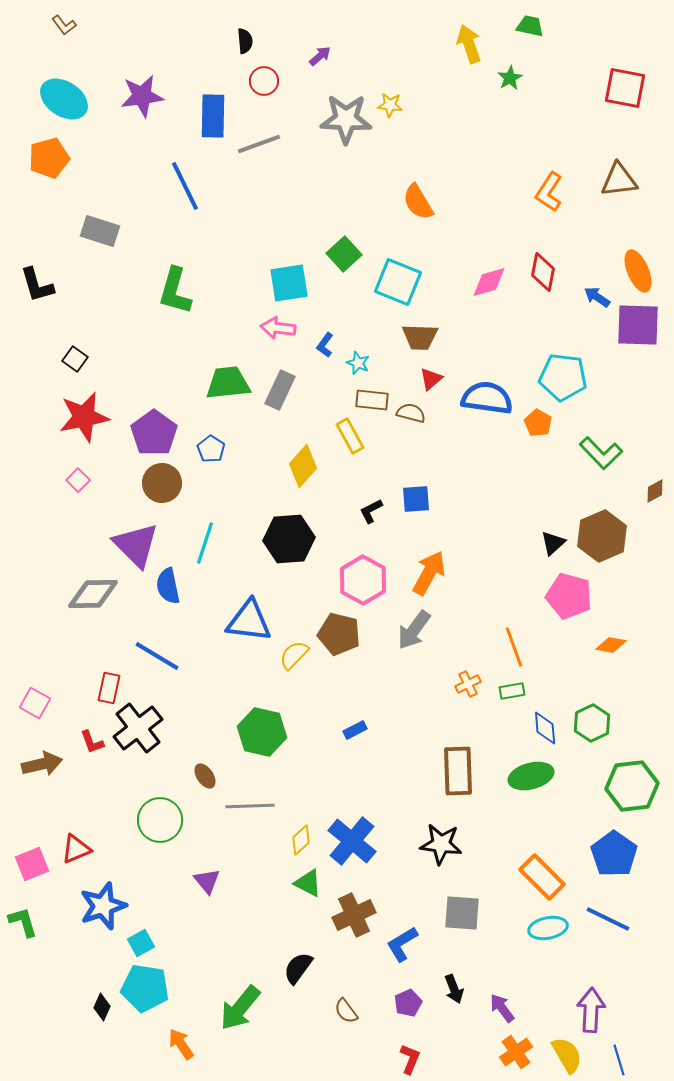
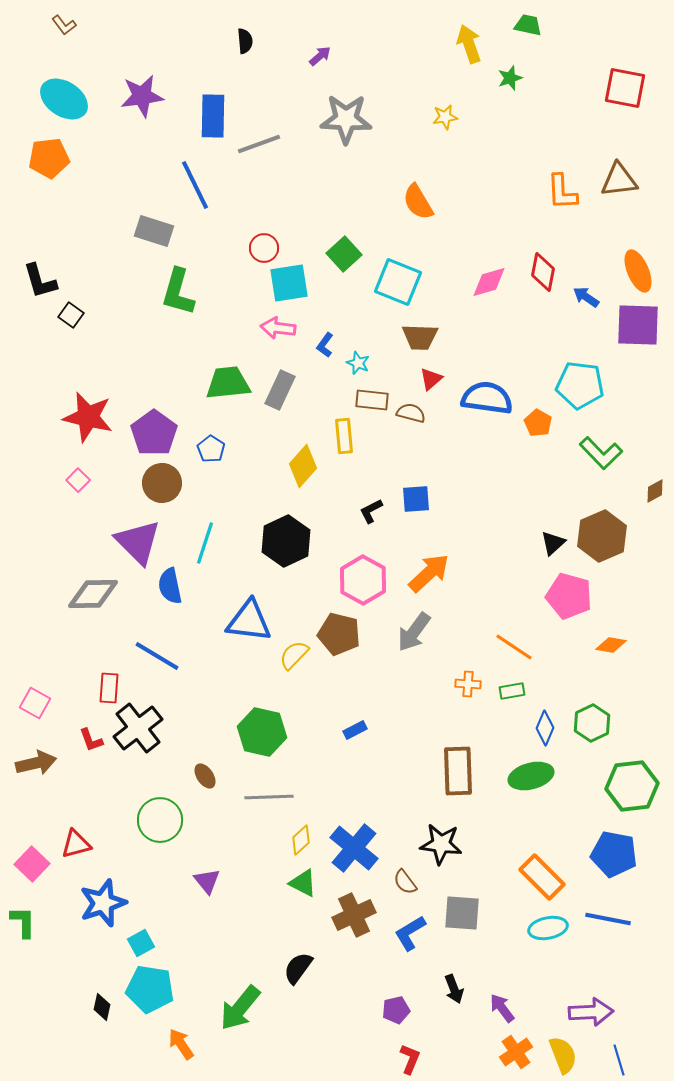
green trapezoid at (530, 26): moved 2 px left, 1 px up
green star at (510, 78): rotated 10 degrees clockwise
red circle at (264, 81): moved 167 px down
yellow star at (390, 105): moved 55 px right, 12 px down; rotated 15 degrees counterclockwise
orange pentagon at (49, 158): rotated 9 degrees clockwise
blue line at (185, 186): moved 10 px right, 1 px up
orange L-shape at (549, 192): moved 13 px right; rotated 36 degrees counterclockwise
gray rectangle at (100, 231): moved 54 px right
black L-shape at (37, 285): moved 3 px right, 4 px up
green L-shape at (175, 291): moved 3 px right, 1 px down
blue arrow at (597, 297): moved 11 px left
black square at (75, 359): moved 4 px left, 44 px up
cyan pentagon at (563, 377): moved 17 px right, 8 px down
red star at (84, 417): moved 4 px right; rotated 24 degrees clockwise
yellow rectangle at (350, 436): moved 6 px left; rotated 24 degrees clockwise
black hexagon at (289, 539): moved 3 px left, 2 px down; rotated 21 degrees counterclockwise
purple triangle at (136, 545): moved 2 px right, 3 px up
orange arrow at (429, 573): rotated 18 degrees clockwise
blue semicircle at (168, 586): moved 2 px right
gray arrow at (414, 630): moved 2 px down
orange line at (514, 647): rotated 36 degrees counterclockwise
orange cross at (468, 684): rotated 30 degrees clockwise
red rectangle at (109, 688): rotated 8 degrees counterclockwise
blue diamond at (545, 728): rotated 28 degrees clockwise
red L-shape at (92, 742): moved 1 px left, 2 px up
brown arrow at (42, 764): moved 6 px left, 1 px up
gray line at (250, 806): moved 19 px right, 9 px up
blue cross at (352, 841): moved 2 px right, 7 px down
red triangle at (76, 849): moved 5 px up; rotated 8 degrees clockwise
blue pentagon at (614, 854): rotated 24 degrees counterclockwise
pink square at (32, 864): rotated 24 degrees counterclockwise
green triangle at (308, 883): moved 5 px left
blue star at (103, 906): moved 3 px up
blue line at (608, 919): rotated 15 degrees counterclockwise
green L-shape at (23, 922): rotated 16 degrees clockwise
blue L-shape at (402, 944): moved 8 px right, 11 px up
cyan pentagon at (145, 988): moved 5 px right, 1 px down
purple pentagon at (408, 1003): moved 12 px left, 7 px down; rotated 12 degrees clockwise
black diamond at (102, 1007): rotated 12 degrees counterclockwise
purple arrow at (591, 1010): moved 2 px down; rotated 84 degrees clockwise
brown semicircle at (346, 1011): moved 59 px right, 129 px up
yellow semicircle at (567, 1055): moved 4 px left; rotated 9 degrees clockwise
